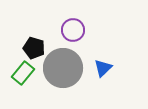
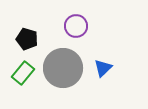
purple circle: moved 3 px right, 4 px up
black pentagon: moved 7 px left, 9 px up
